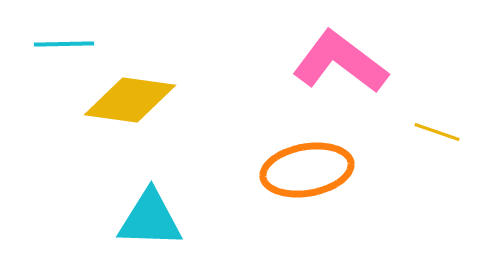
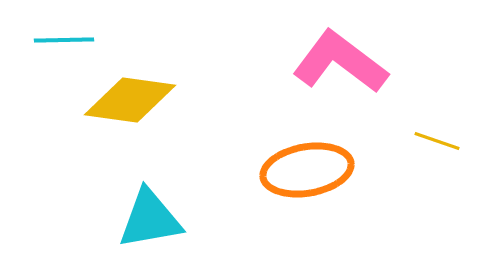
cyan line: moved 4 px up
yellow line: moved 9 px down
cyan triangle: rotated 12 degrees counterclockwise
